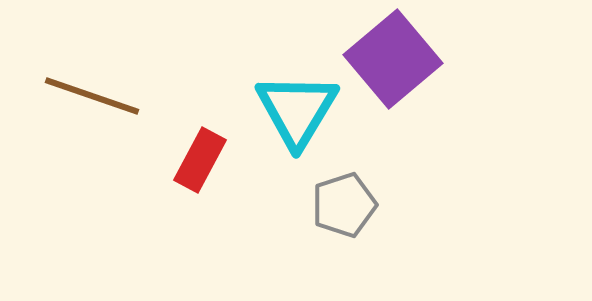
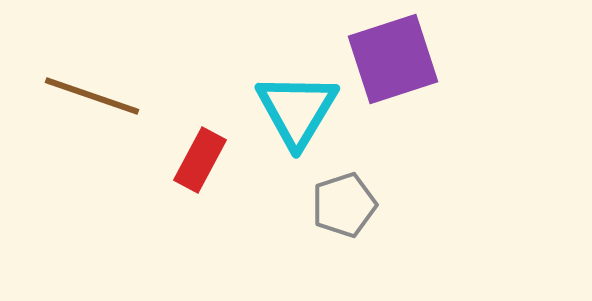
purple square: rotated 22 degrees clockwise
